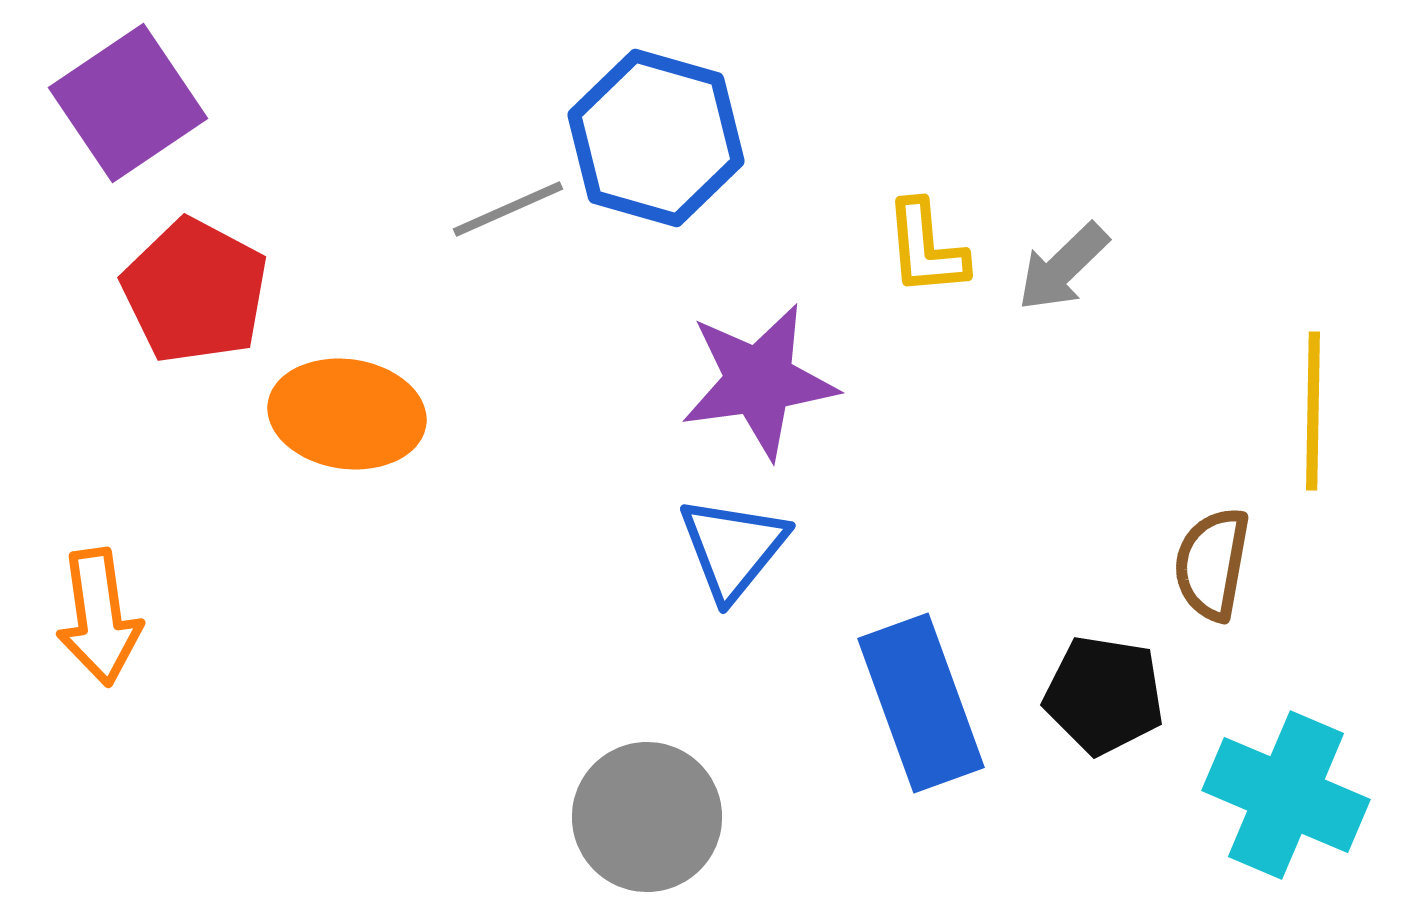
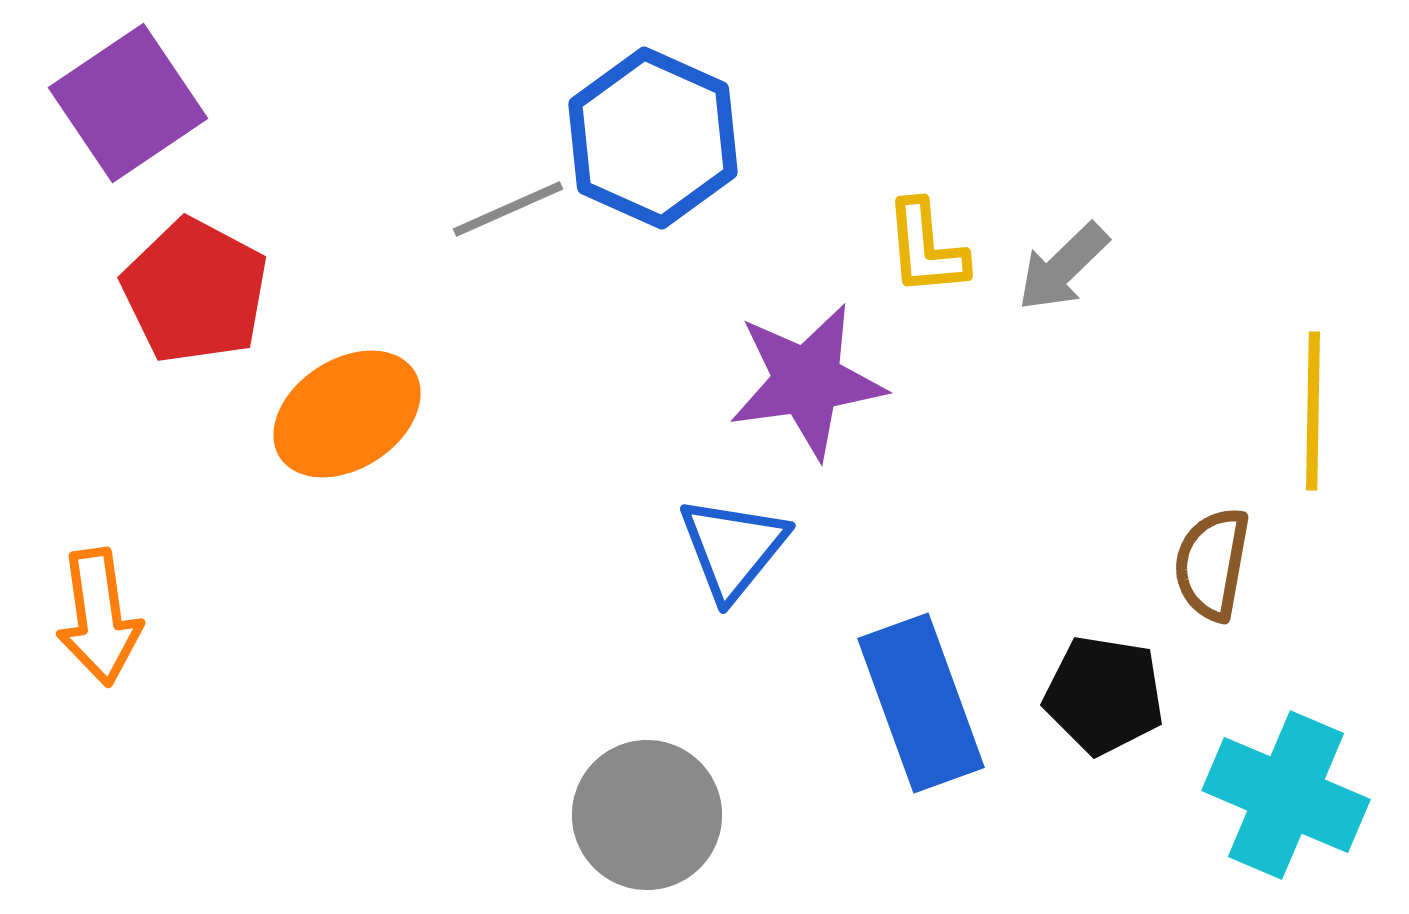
blue hexagon: moved 3 px left; rotated 8 degrees clockwise
purple star: moved 48 px right
orange ellipse: rotated 41 degrees counterclockwise
gray circle: moved 2 px up
